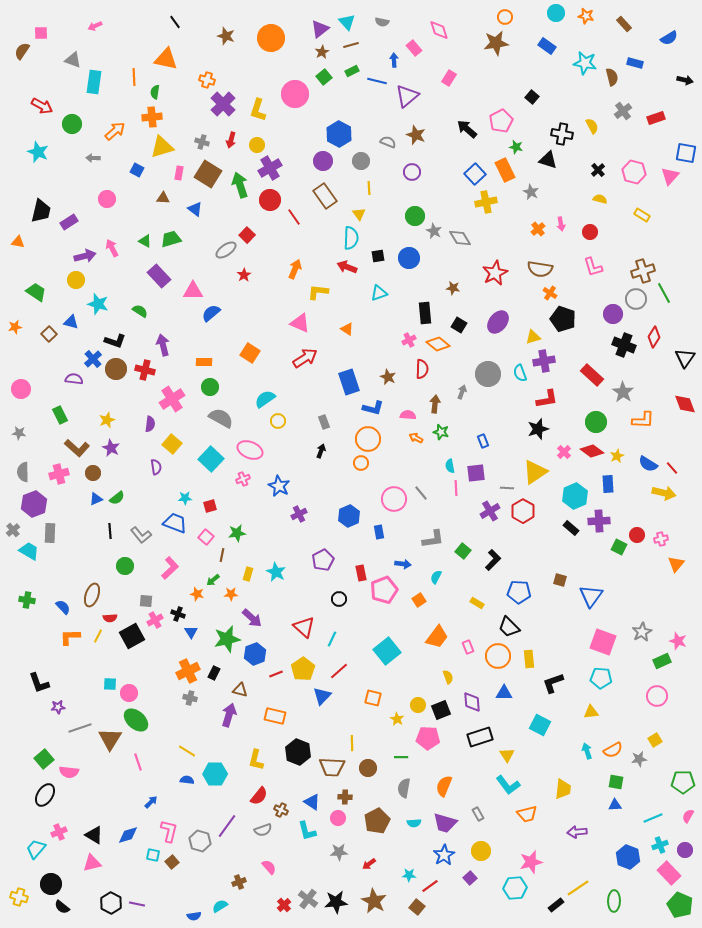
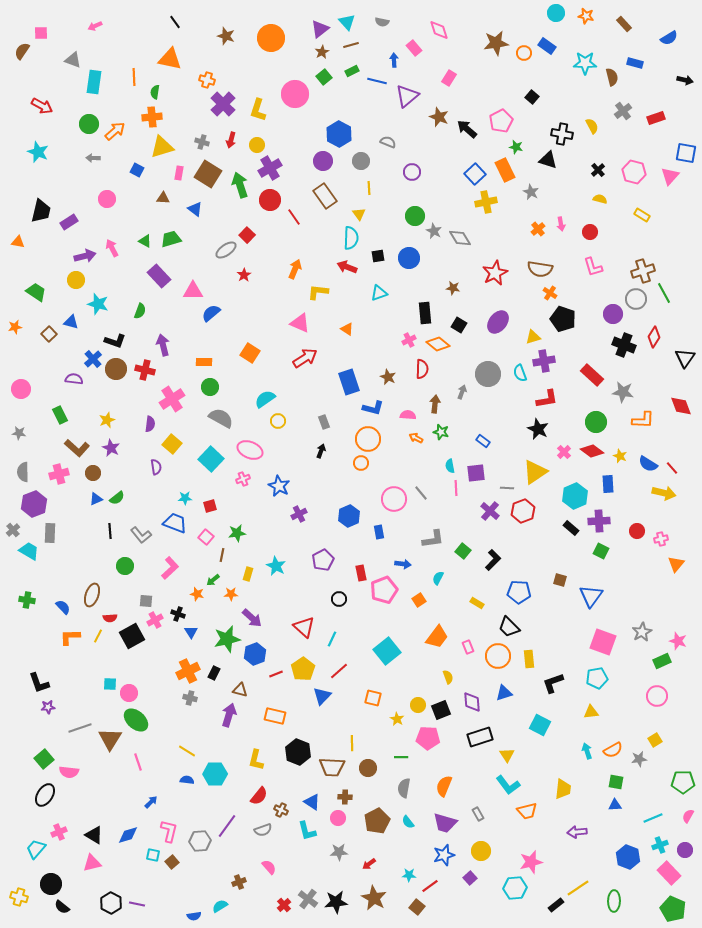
orange circle at (505, 17): moved 19 px right, 36 px down
orange triangle at (166, 59): moved 4 px right
cyan star at (585, 63): rotated 10 degrees counterclockwise
green circle at (72, 124): moved 17 px right
brown star at (416, 135): moved 23 px right, 18 px up
green semicircle at (140, 311): rotated 77 degrees clockwise
gray star at (623, 392): rotated 25 degrees counterclockwise
red diamond at (685, 404): moved 4 px left, 2 px down
black star at (538, 429): rotated 30 degrees counterclockwise
blue rectangle at (483, 441): rotated 32 degrees counterclockwise
yellow star at (617, 456): moved 3 px right; rotated 24 degrees counterclockwise
purple cross at (490, 511): rotated 18 degrees counterclockwise
red hexagon at (523, 511): rotated 10 degrees clockwise
red circle at (637, 535): moved 4 px up
green square at (619, 547): moved 18 px left, 4 px down
cyan star at (276, 572): moved 6 px up
cyan semicircle at (436, 577): moved 2 px right, 1 px down
cyan pentagon at (601, 678): moved 4 px left; rotated 15 degrees counterclockwise
blue triangle at (504, 693): rotated 18 degrees counterclockwise
purple star at (58, 707): moved 10 px left
orange trapezoid at (527, 814): moved 3 px up
cyan semicircle at (414, 823): moved 6 px left, 1 px up; rotated 56 degrees clockwise
gray hexagon at (200, 841): rotated 20 degrees counterclockwise
blue star at (444, 855): rotated 15 degrees clockwise
brown star at (374, 901): moved 3 px up
green pentagon at (680, 905): moved 7 px left, 4 px down
